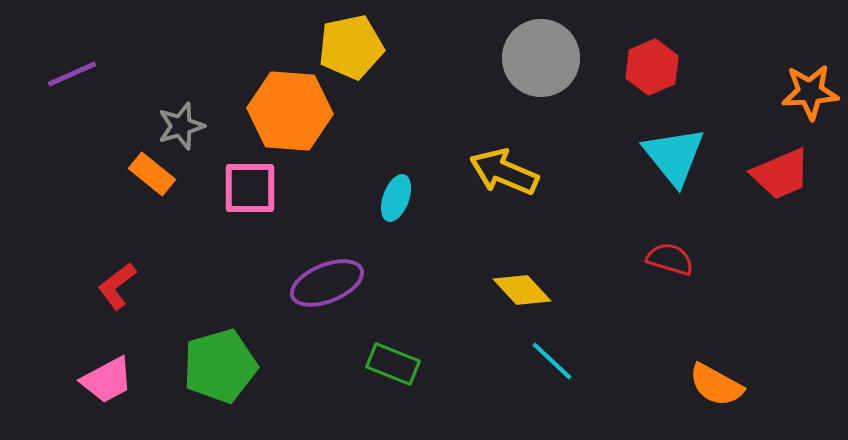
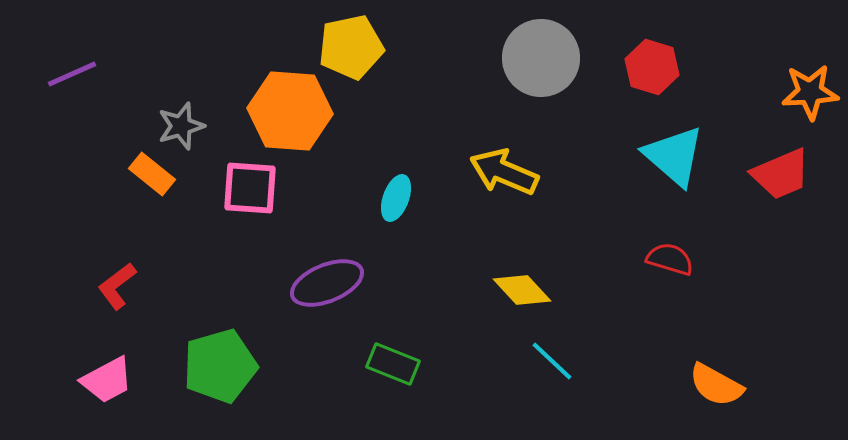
red hexagon: rotated 20 degrees counterclockwise
cyan triangle: rotated 10 degrees counterclockwise
pink square: rotated 4 degrees clockwise
